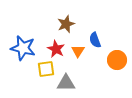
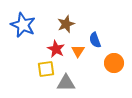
blue star: moved 23 px up; rotated 10 degrees clockwise
orange circle: moved 3 px left, 3 px down
